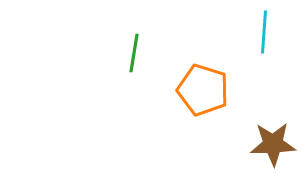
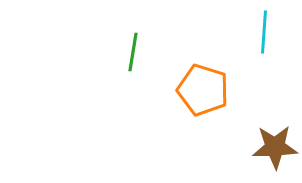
green line: moved 1 px left, 1 px up
brown star: moved 2 px right, 3 px down
